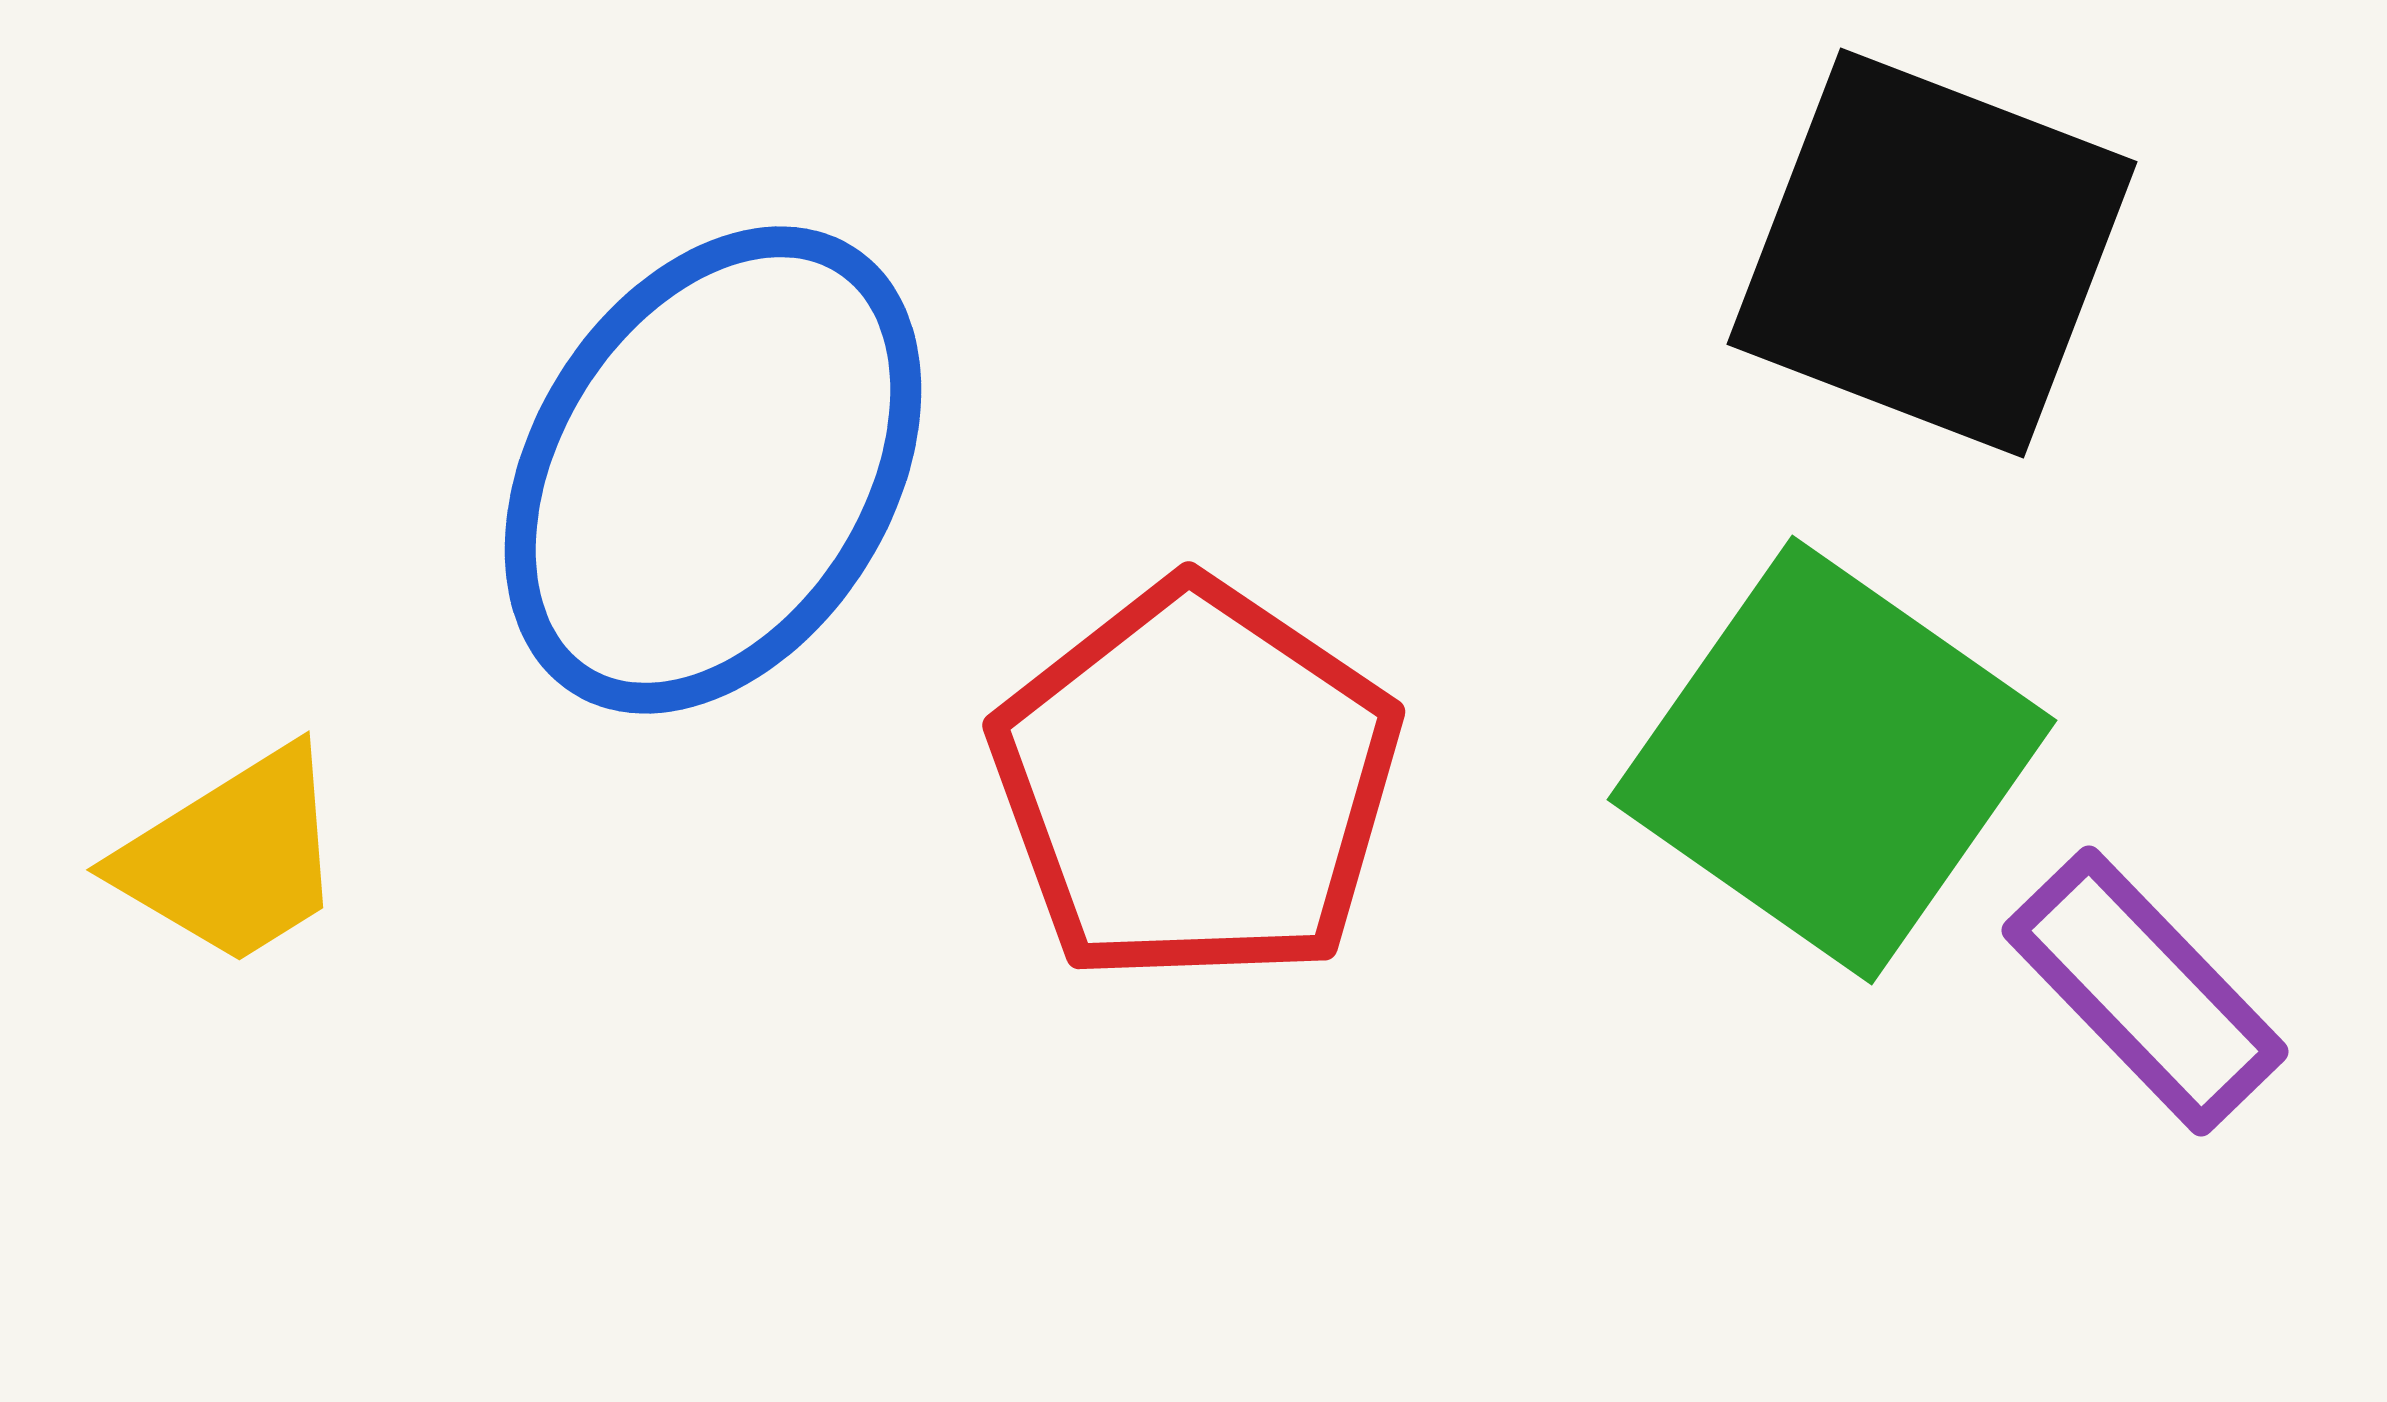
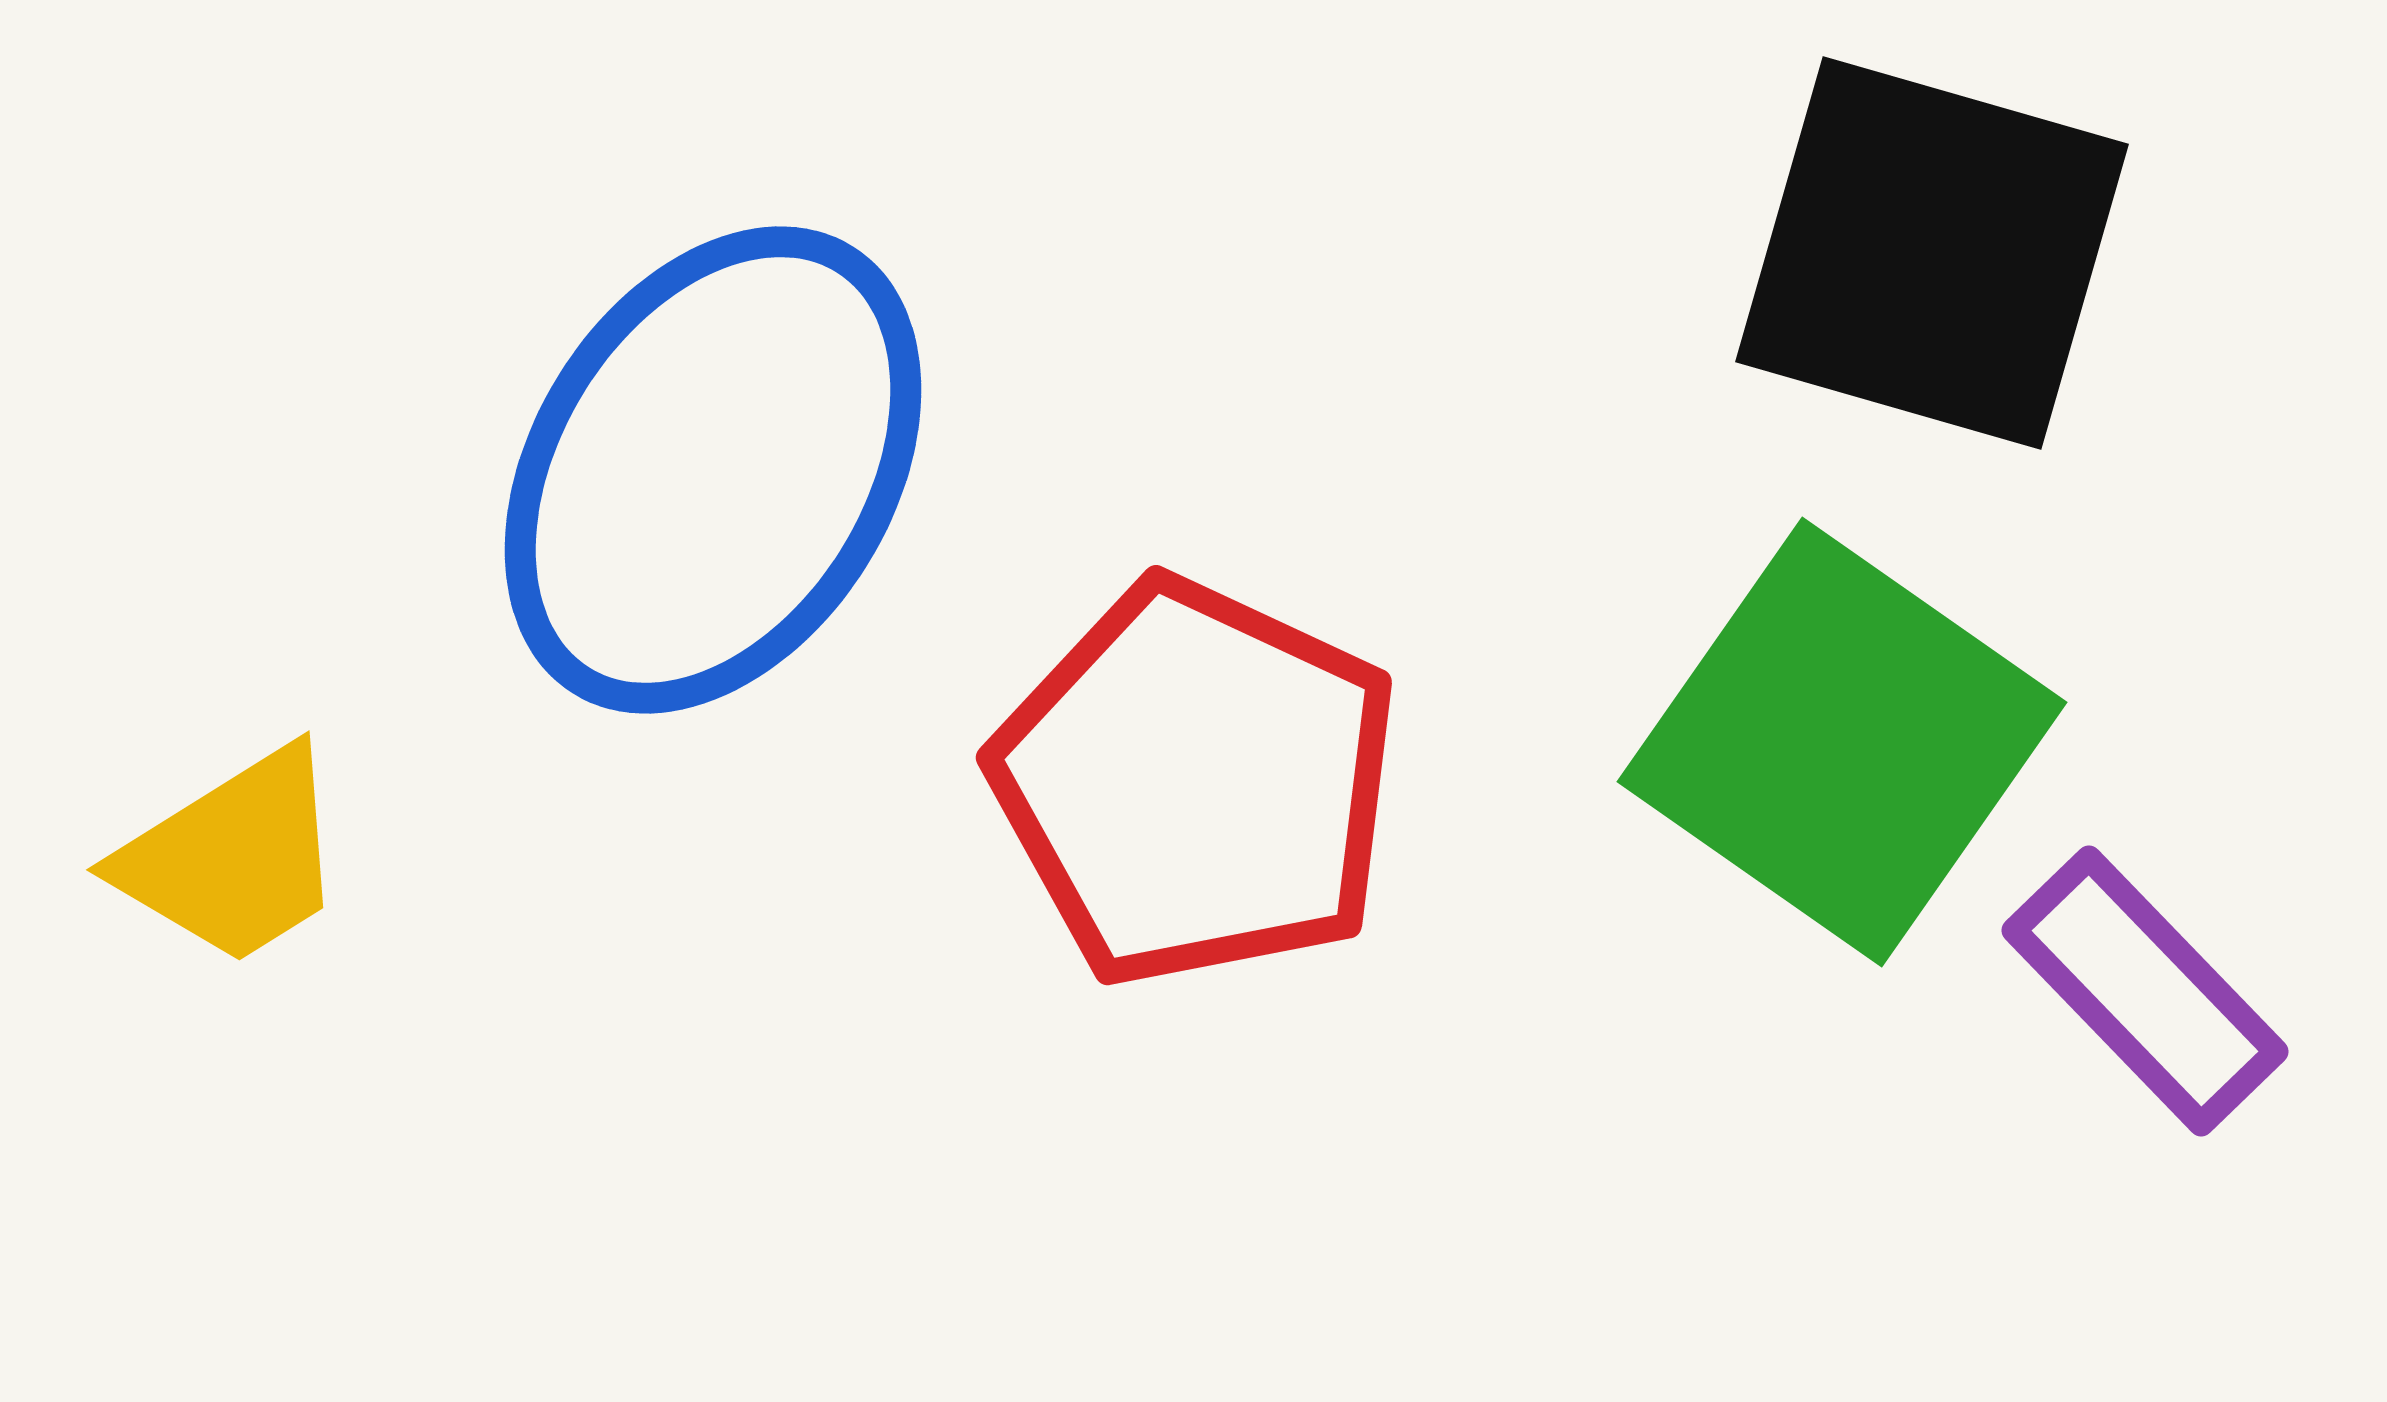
black square: rotated 5 degrees counterclockwise
green square: moved 10 px right, 18 px up
red pentagon: rotated 9 degrees counterclockwise
